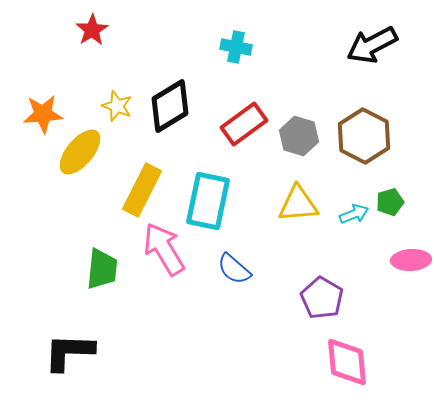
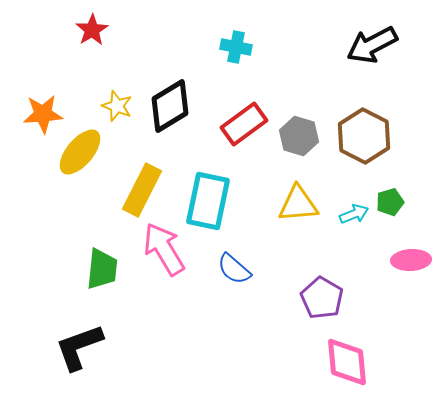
black L-shape: moved 10 px right, 5 px up; rotated 22 degrees counterclockwise
